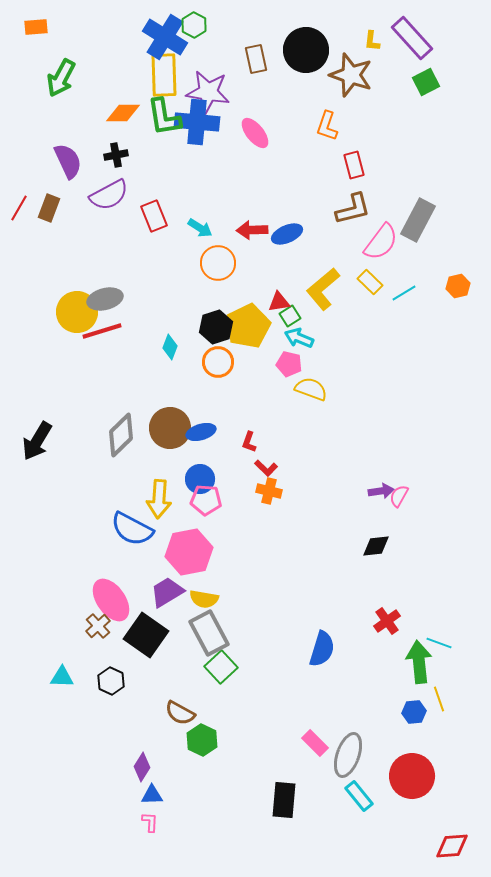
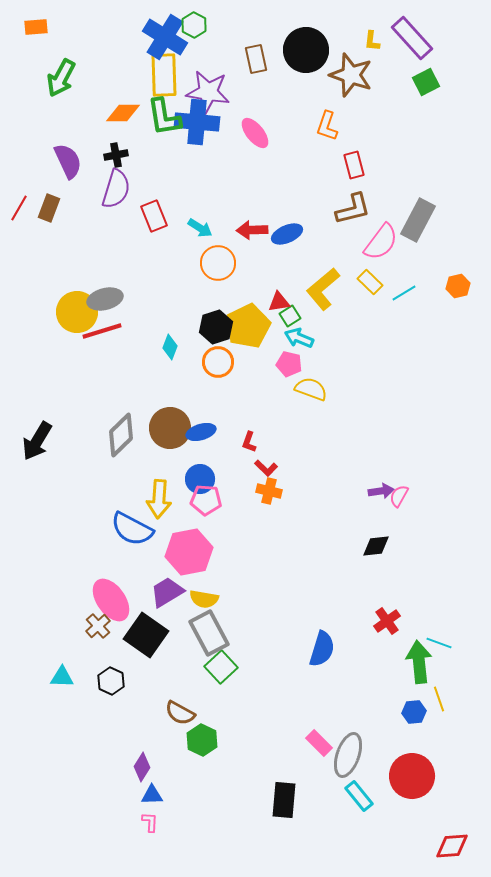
purple semicircle at (109, 195): moved 7 px right, 6 px up; rotated 45 degrees counterclockwise
pink rectangle at (315, 743): moved 4 px right
